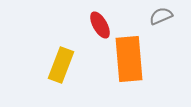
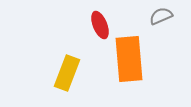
red ellipse: rotated 8 degrees clockwise
yellow rectangle: moved 6 px right, 8 px down
